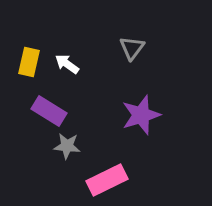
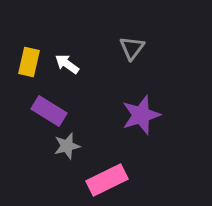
gray star: rotated 20 degrees counterclockwise
